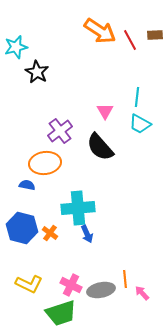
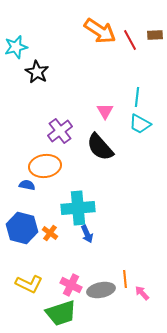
orange ellipse: moved 3 px down
